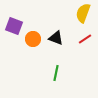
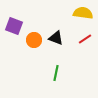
yellow semicircle: rotated 78 degrees clockwise
orange circle: moved 1 px right, 1 px down
